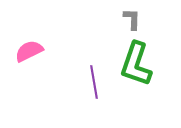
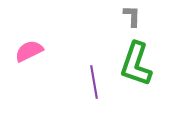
gray L-shape: moved 3 px up
